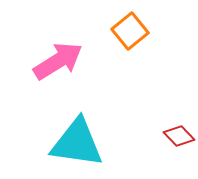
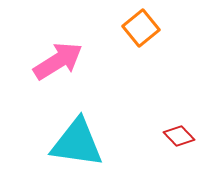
orange square: moved 11 px right, 3 px up
